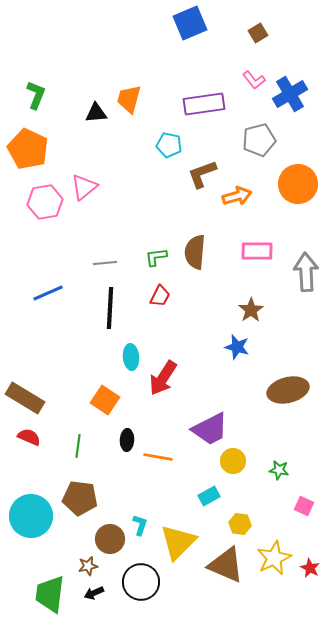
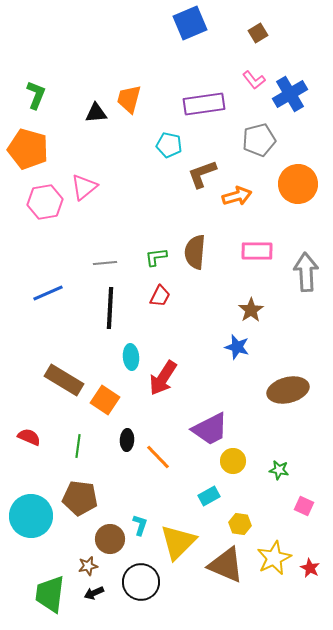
orange pentagon at (28, 149): rotated 9 degrees counterclockwise
brown rectangle at (25, 398): moved 39 px right, 18 px up
orange line at (158, 457): rotated 36 degrees clockwise
